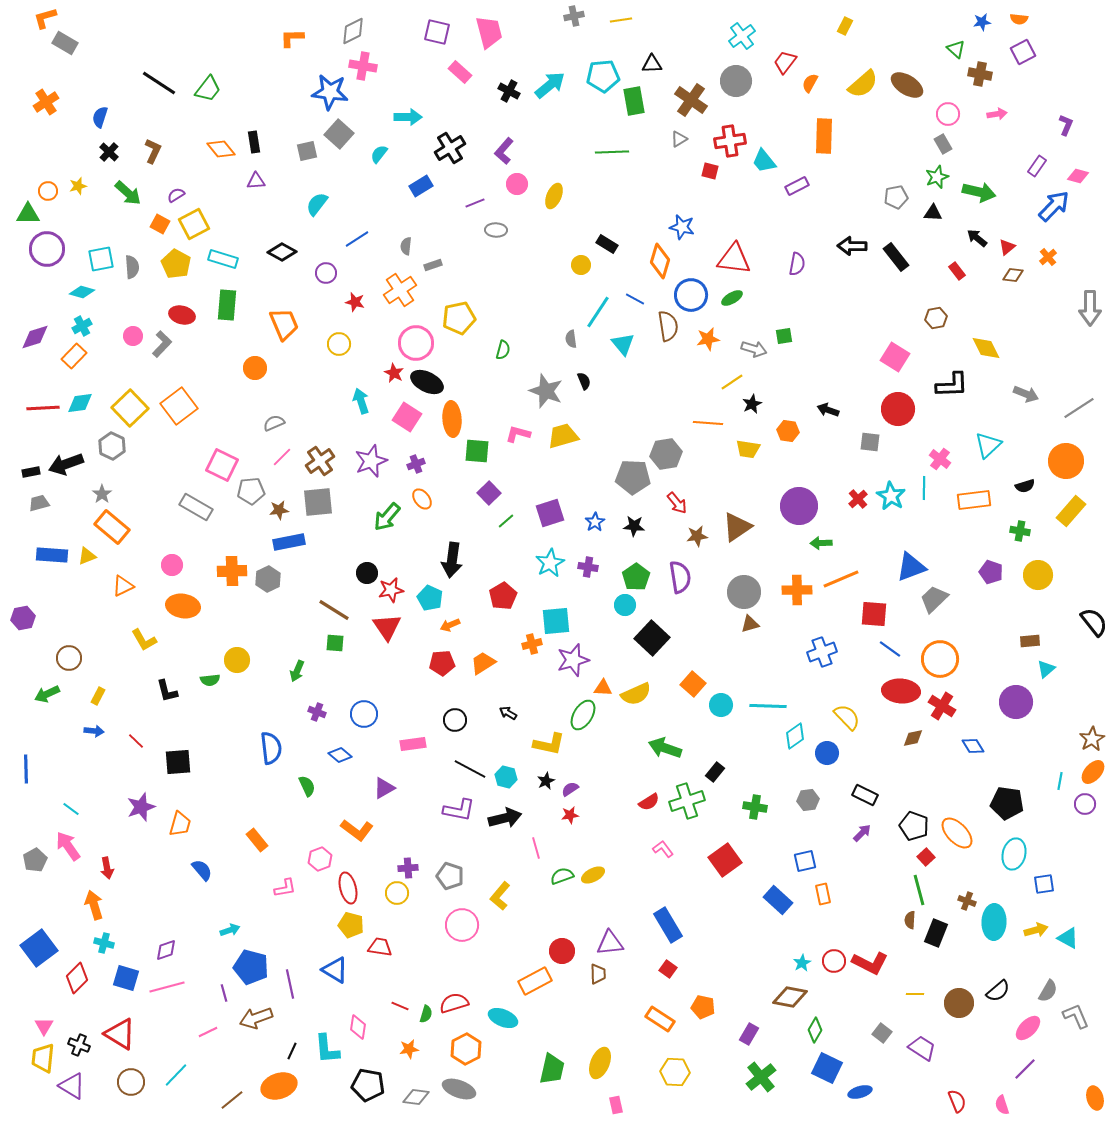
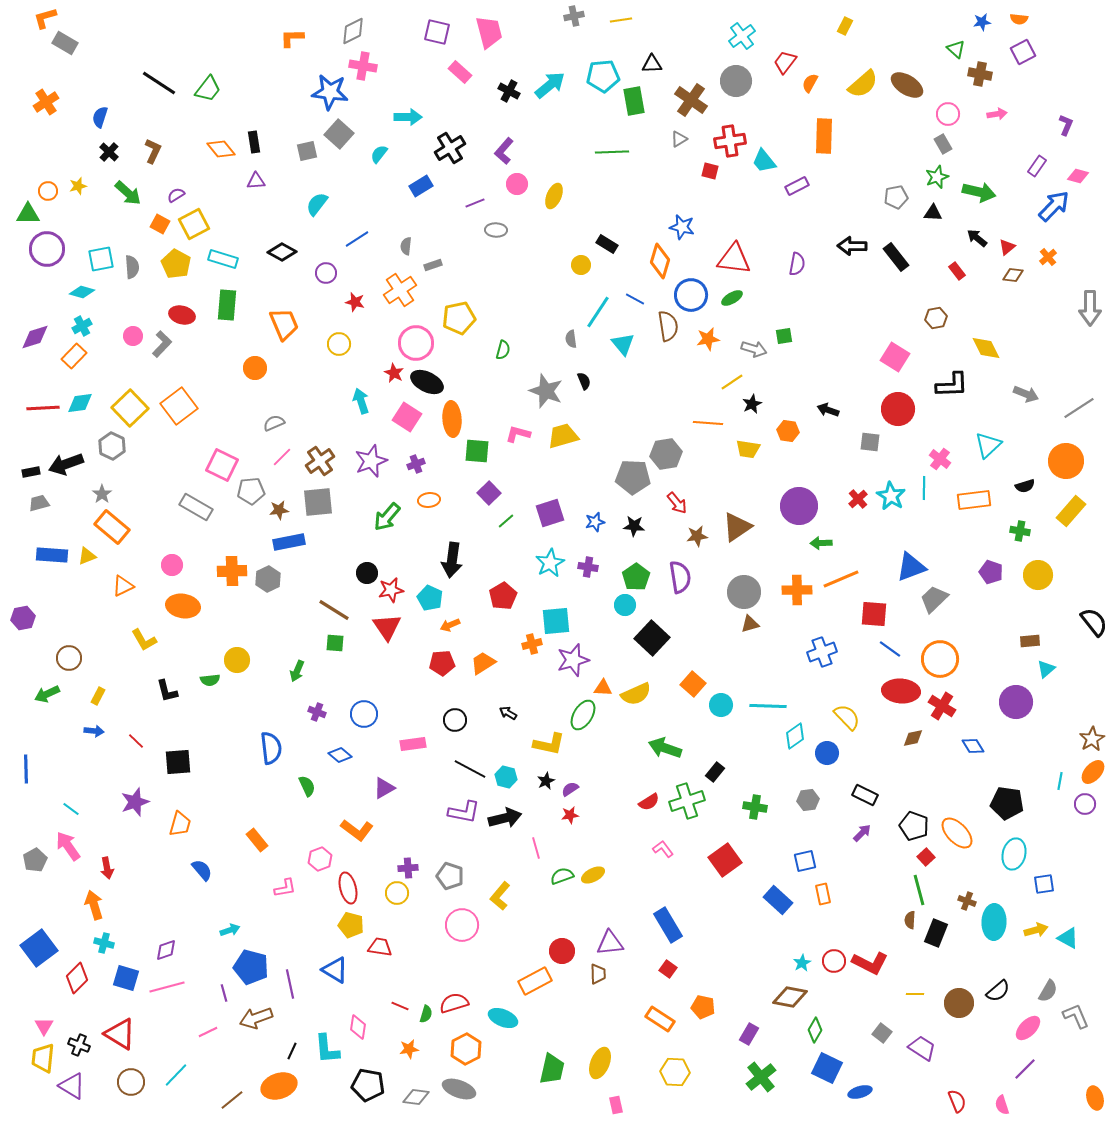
orange ellipse at (422, 499): moved 7 px right, 1 px down; rotated 60 degrees counterclockwise
blue star at (595, 522): rotated 18 degrees clockwise
purple star at (141, 807): moved 6 px left, 5 px up
purple L-shape at (459, 810): moved 5 px right, 2 px down
